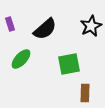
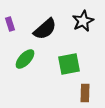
black star: moved 8 px left, 5 px up
green ellipse: moved 4 px right
